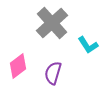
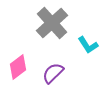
pink diamond: moved 1 px down
purple semicircle: rotated 30 degrees clockwise
